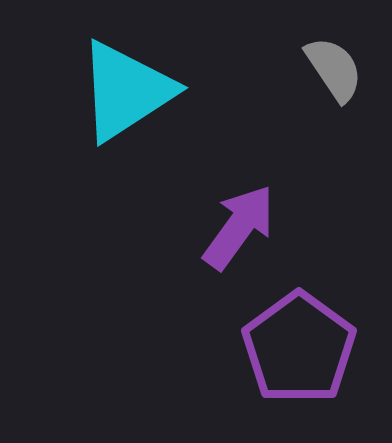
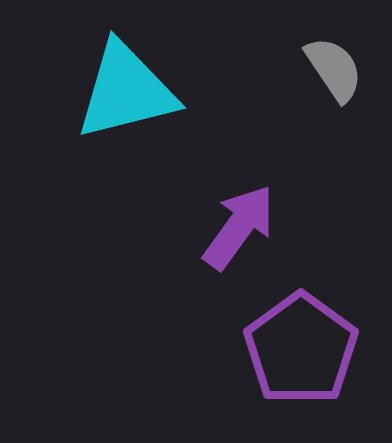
cyan triangle: rotated 19 degrees clockwise
purple pentagon: moved 2 px right, 1 px down
